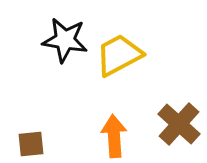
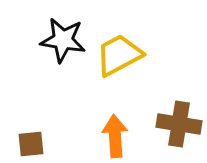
black star: moved 2 px left
brown cross: rotated 33 degrees counterclockwise
orange arrow: moved 1 px right
